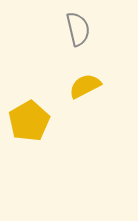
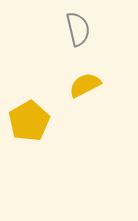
yellow semicircle: moved 1 px up
